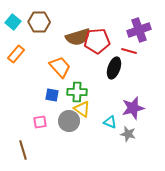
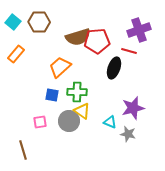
orange trapezoid: rotated 90 degrees counterclockwise
yellow triangle: moved 2 px down
